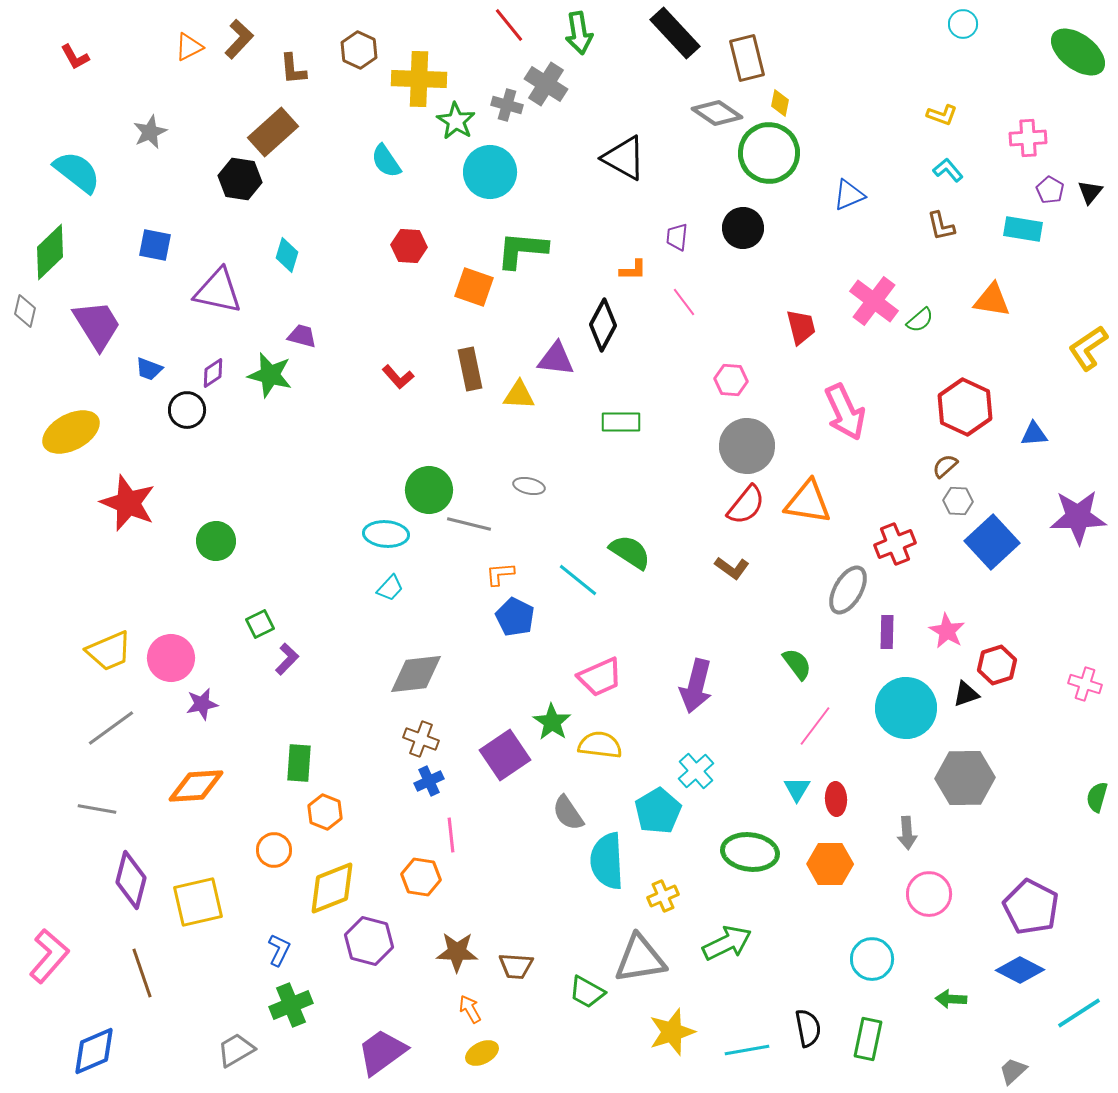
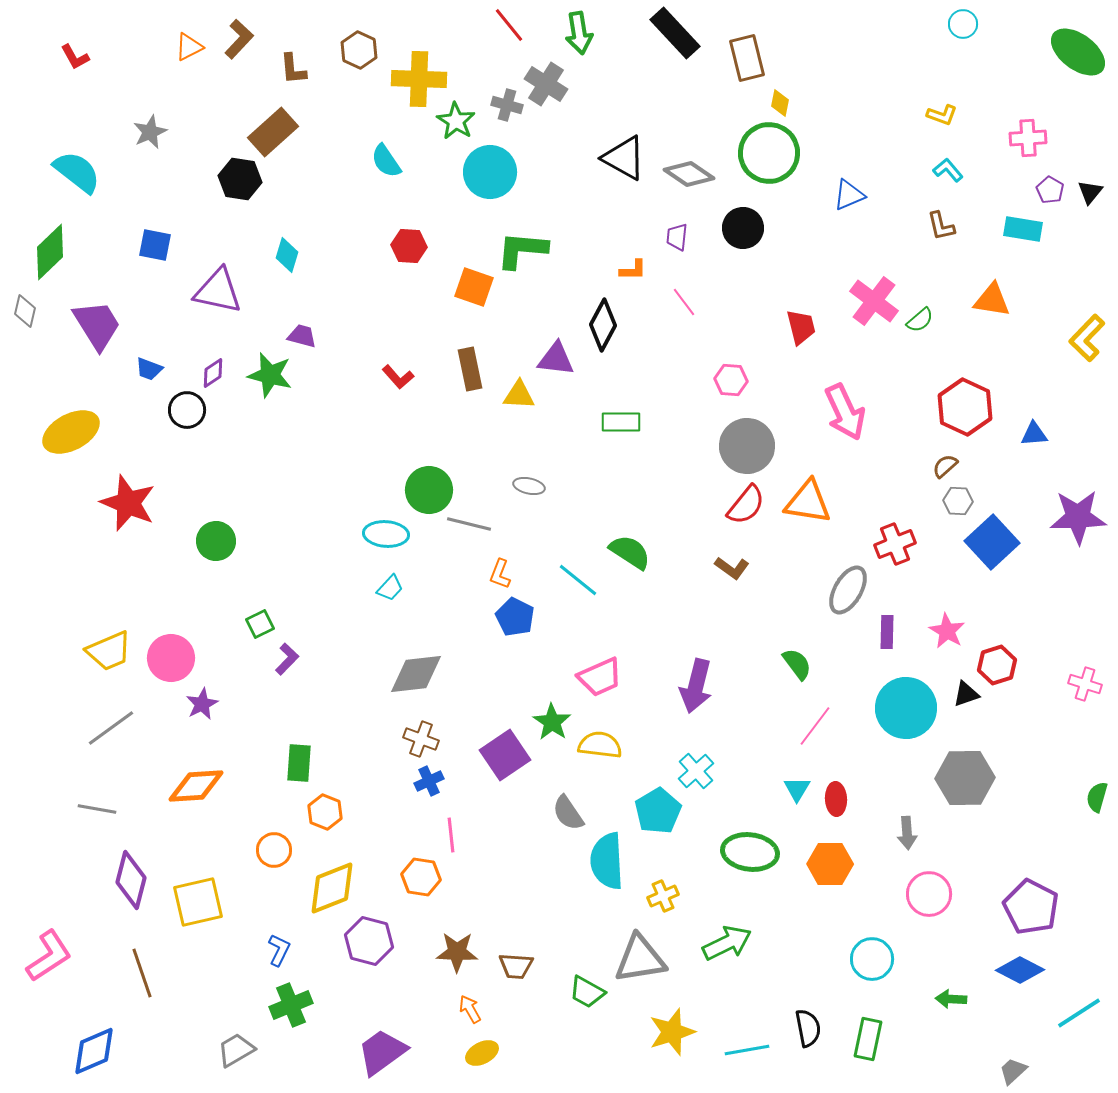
gray diamond at (717, 113): moved 28 px left, 61 px down
yellow L-shape at (1088, 348): moved 1 px left, 10 px up; rotated 12 degrees counterclockwise
orange L-shape at (500, 574): rotated 64 degrees counterclockwise
purple star at (202, 704): rotated 16 degrees counterclockwise
pink L-shape at (49, 956): rotated 16 degrees clockwise
